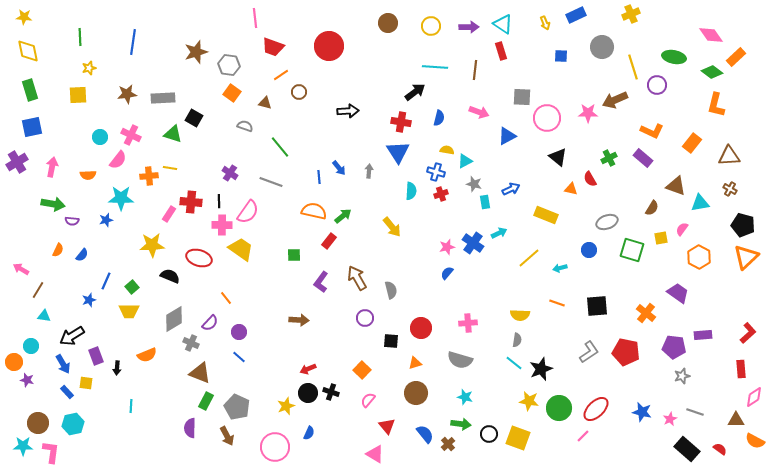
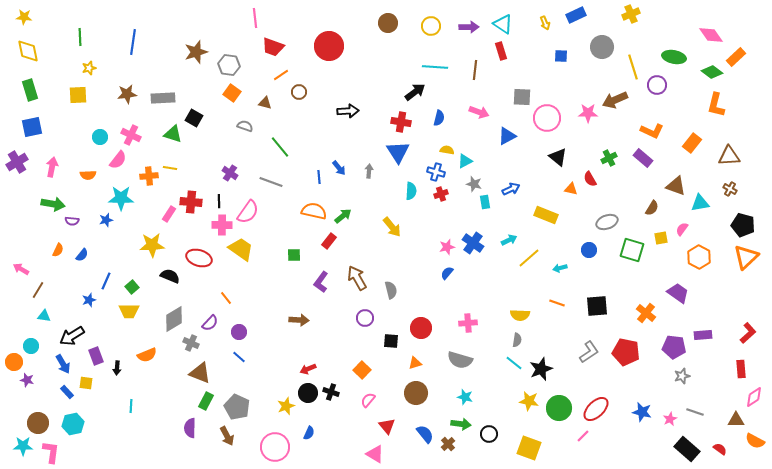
cyan arrow at (499, 233): moved 10 px right, 7 px down
yellow square at (518, 438): moved 11 px right, 10 px down
